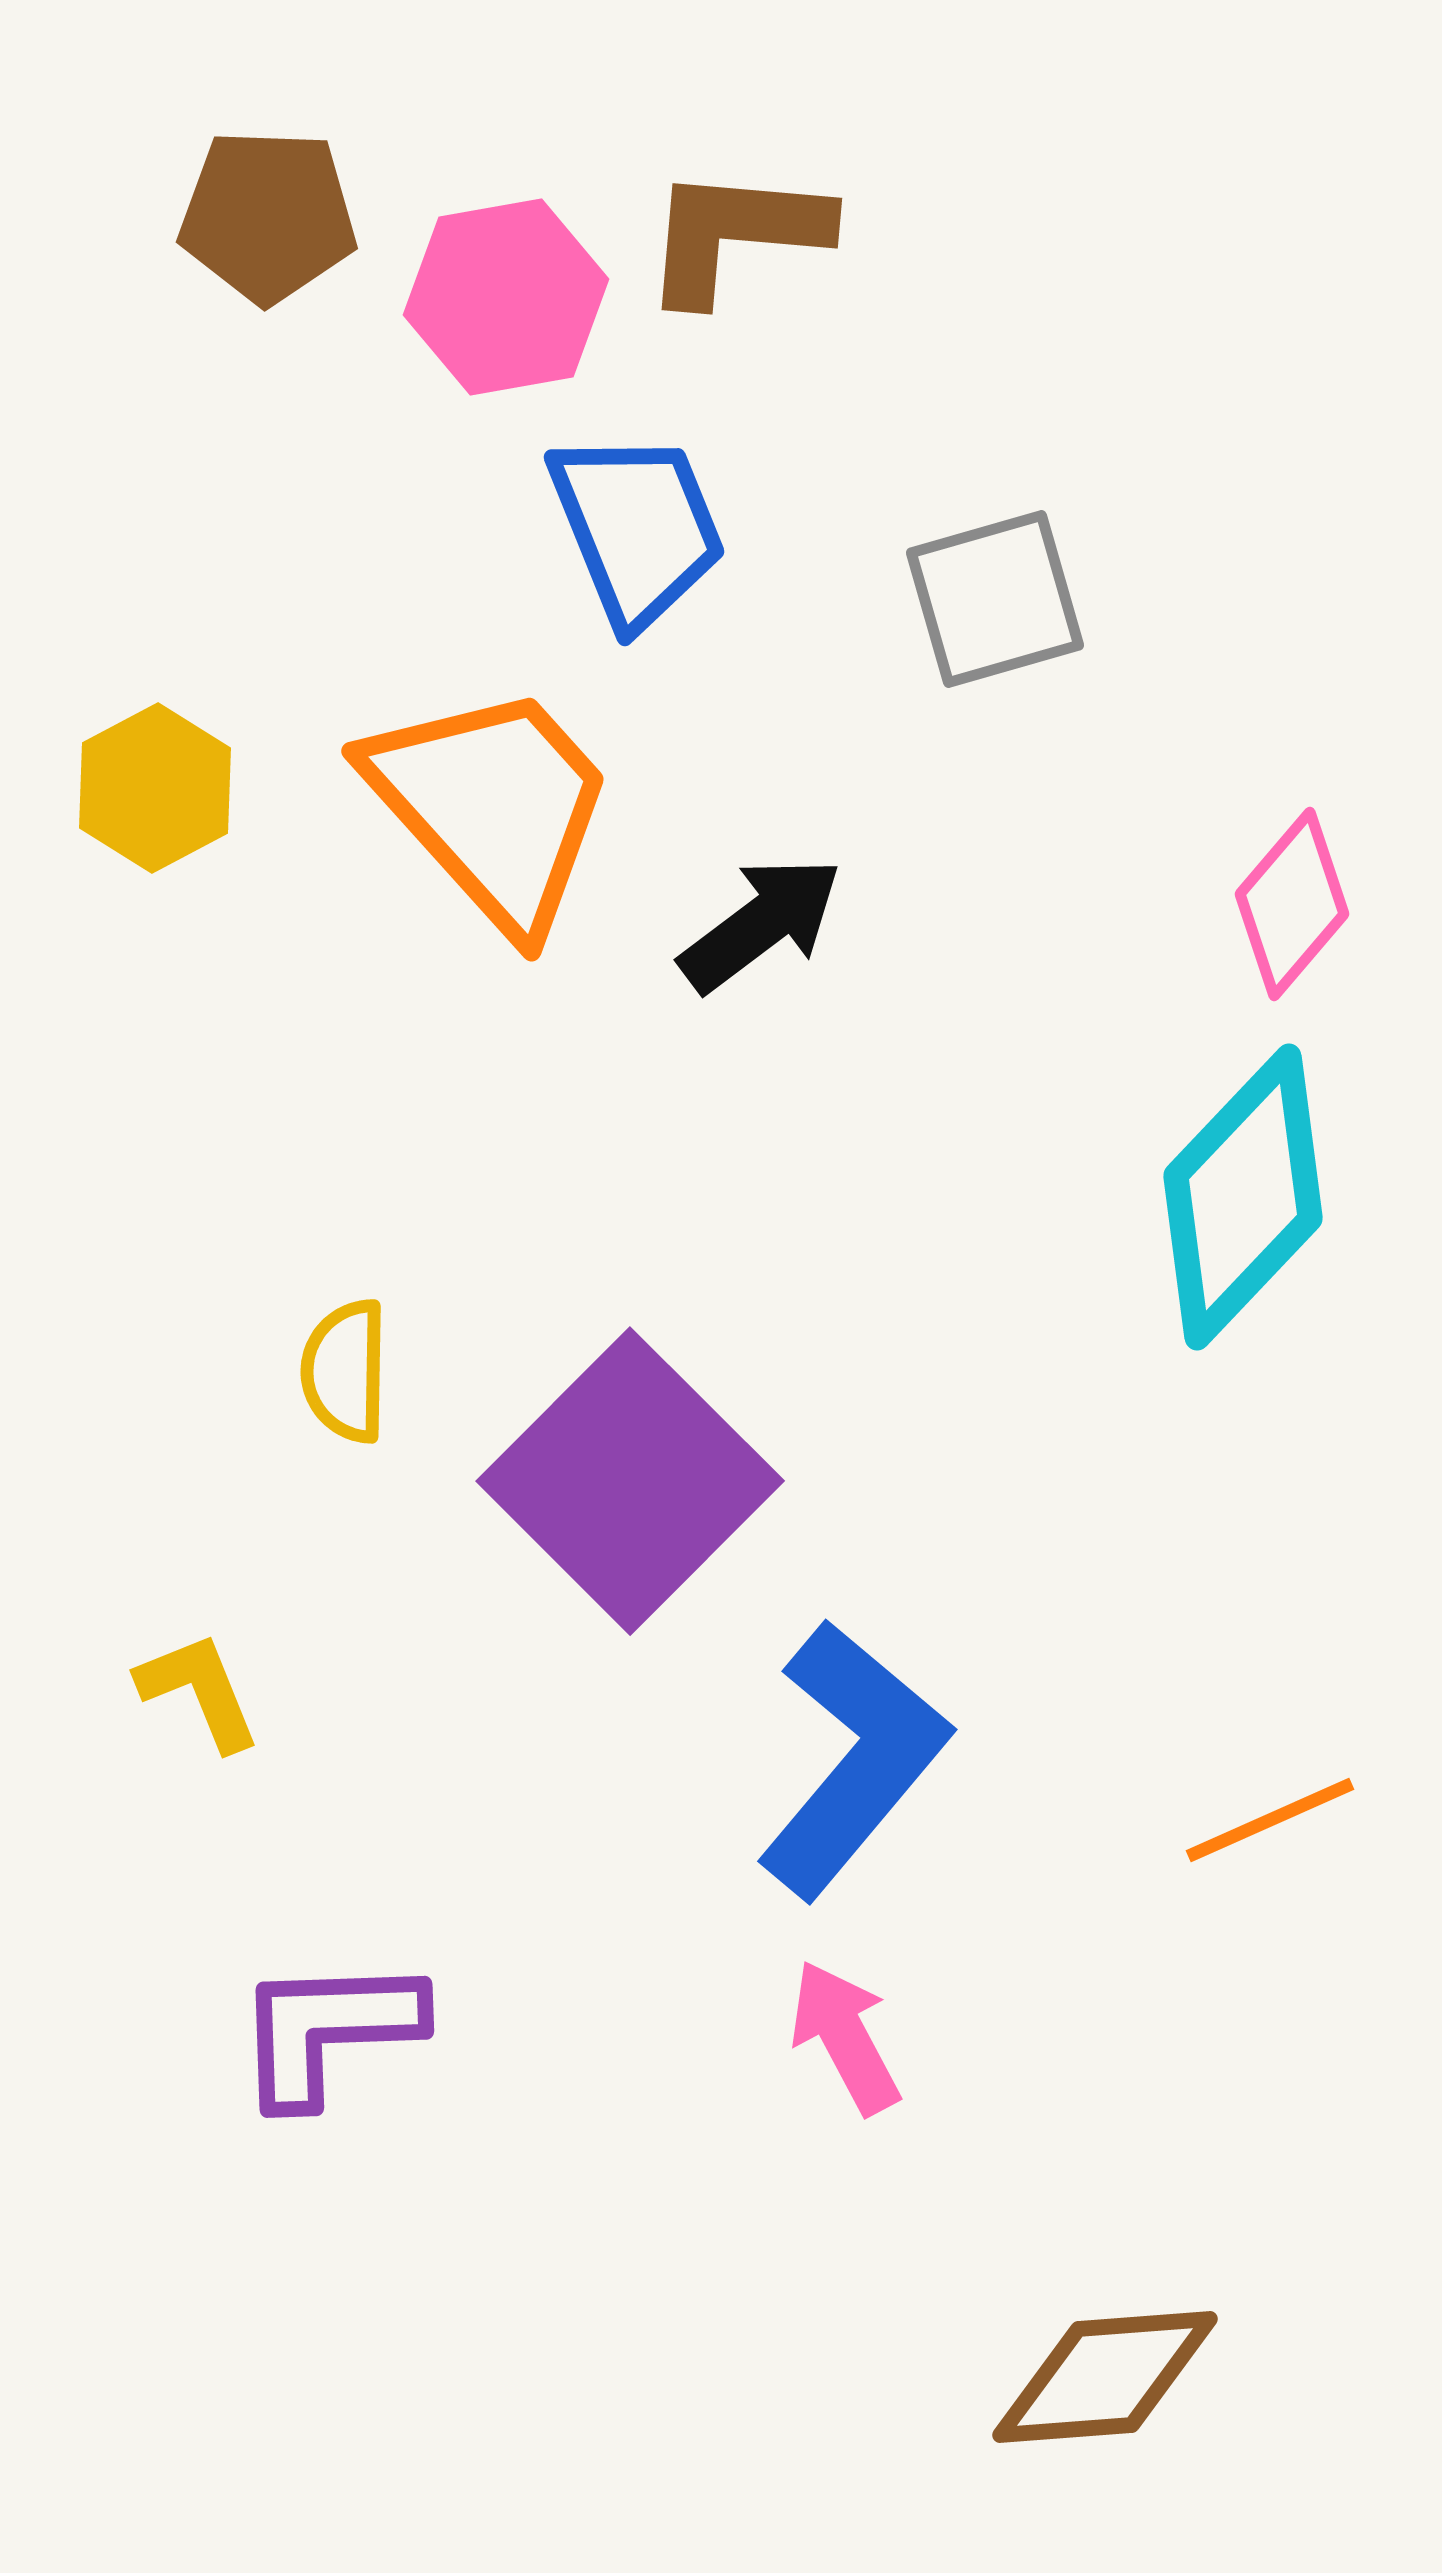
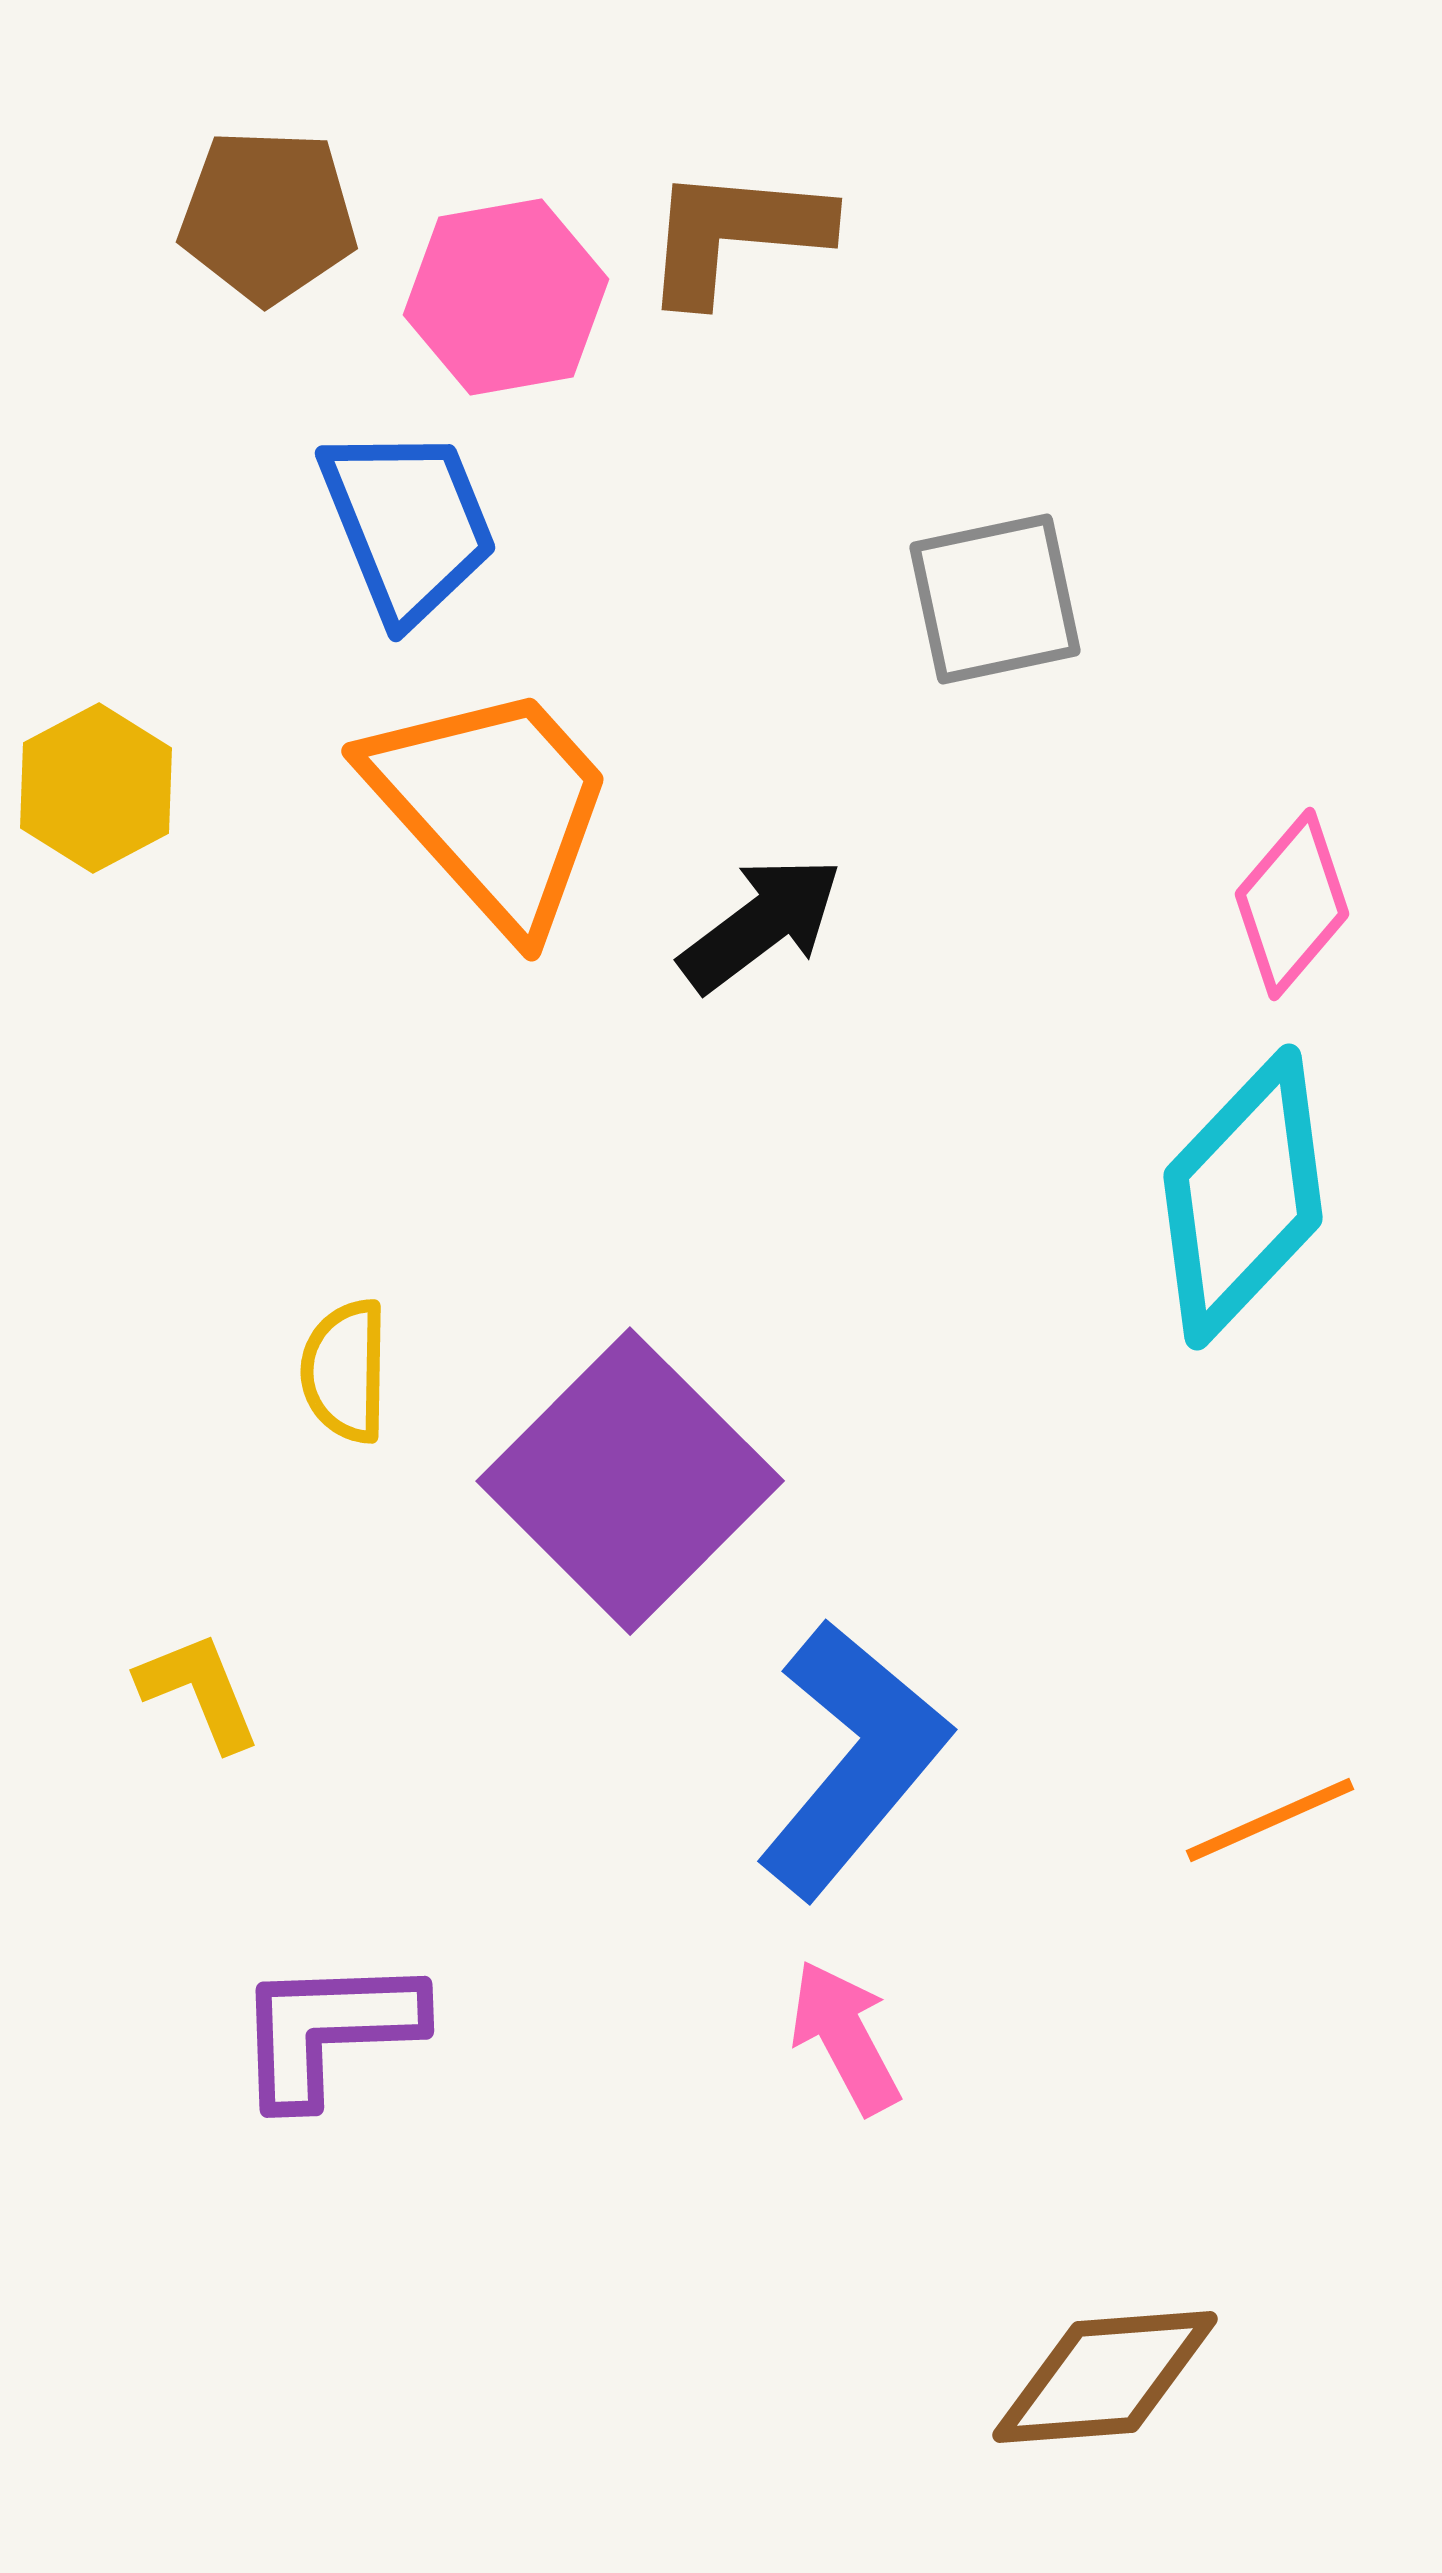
blue trapezoid: moved 229 px left, 4 px up
gray square: rotated 4 degrees clockwise
yellow hexagon: moved 59 px left
